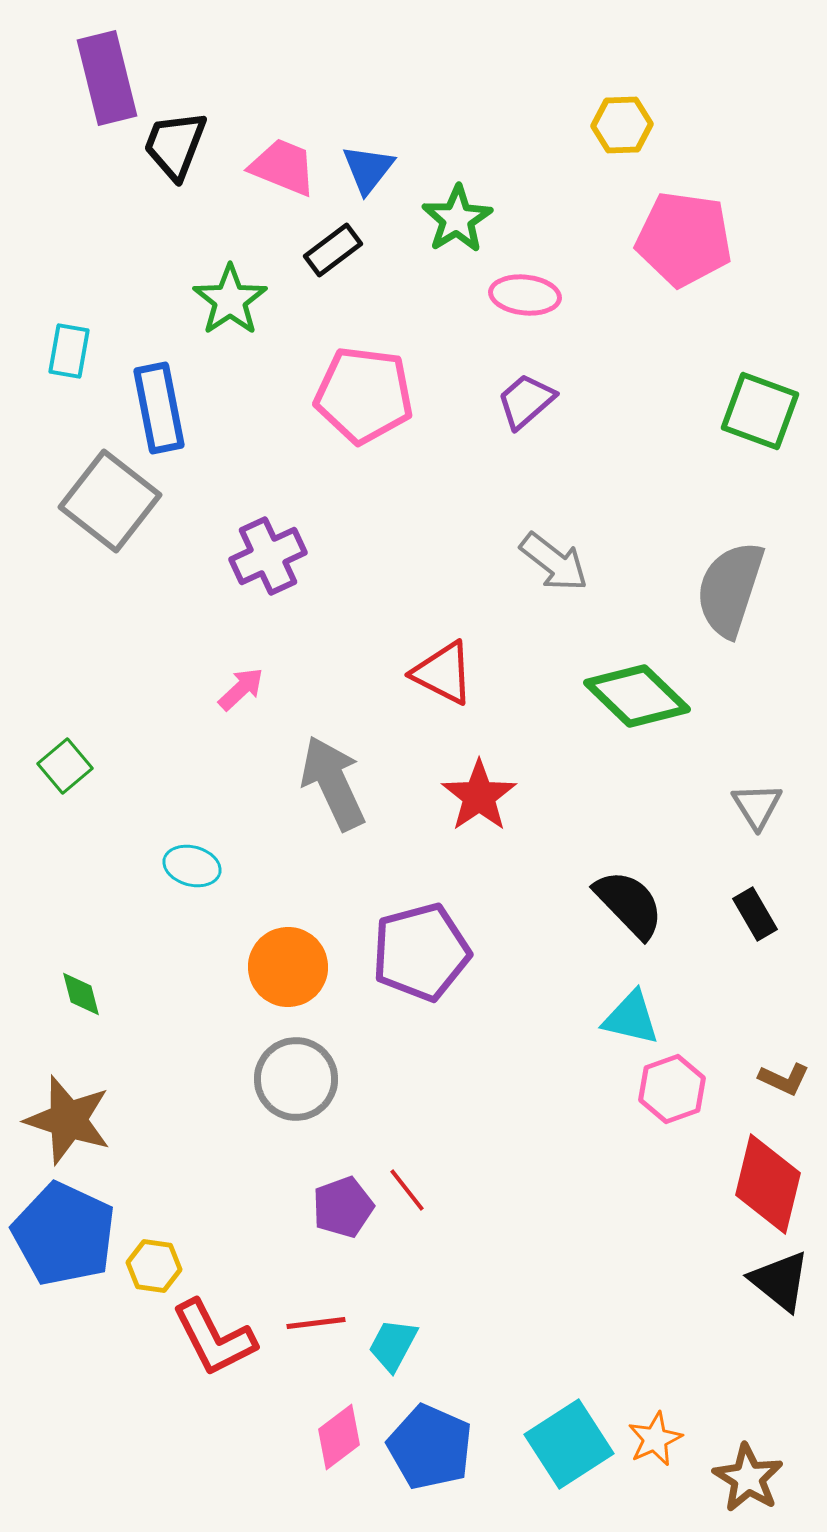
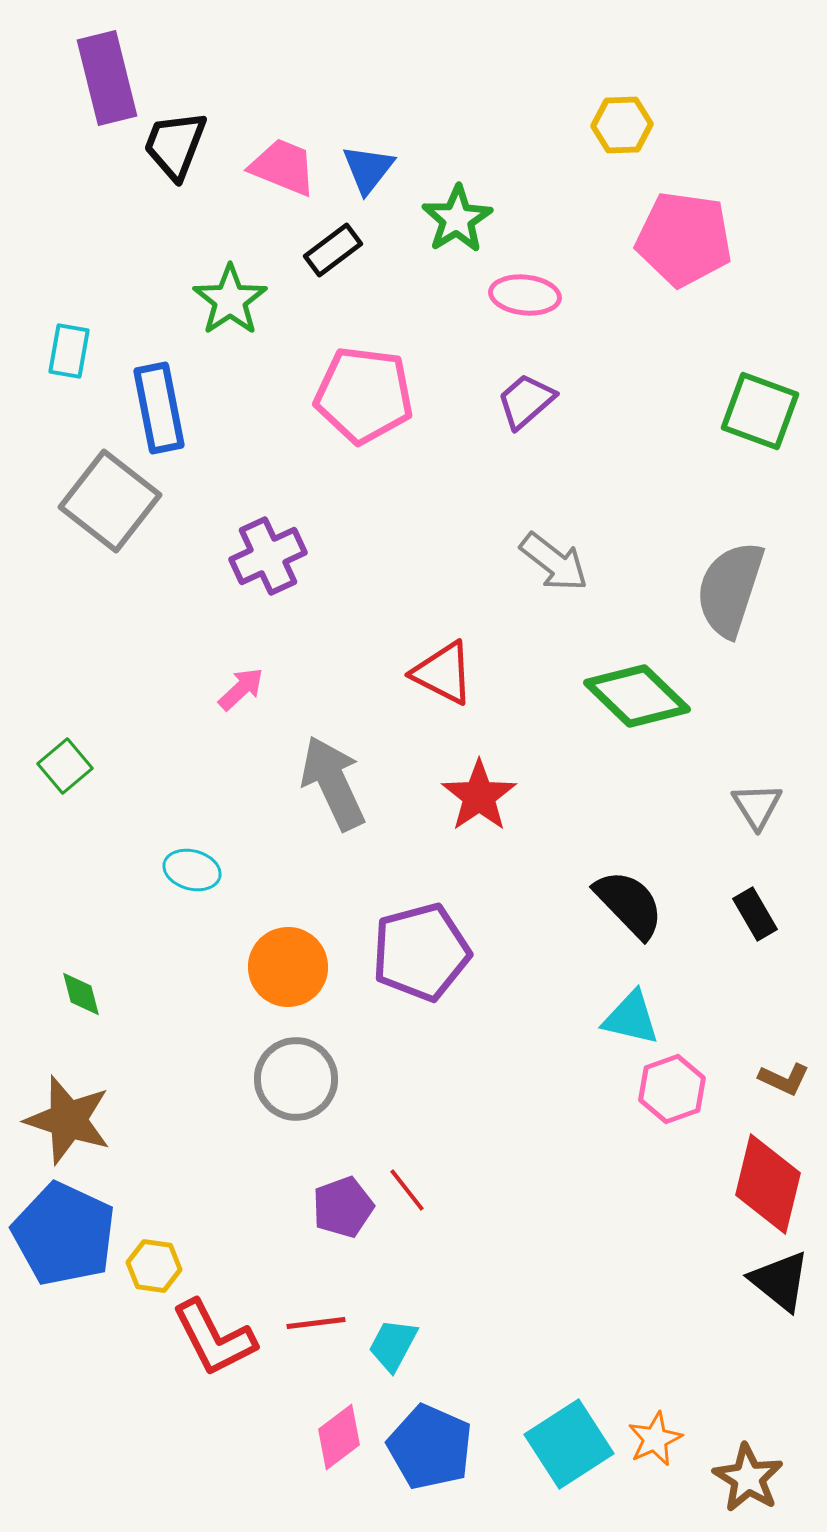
cyan ellipse at (192, 866): moved 4 px down
